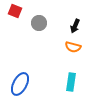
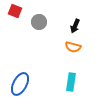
gray circle: moved 1 px up
